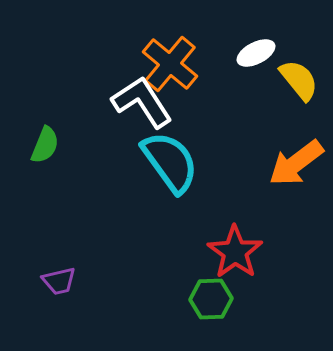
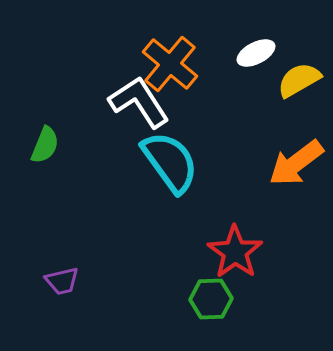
yellow semicircle: rotated 81 degrees counterclockwise
white L-shape: moved 3 px left
purple trapezoid: moved 3 px right
